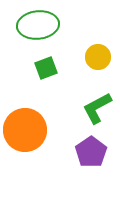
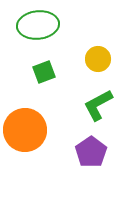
yellow circle: moved 2 px down
green square: moved 2 px left, 4 px down
green L-shape: moved 1 px right, 3 px up
